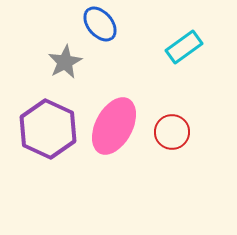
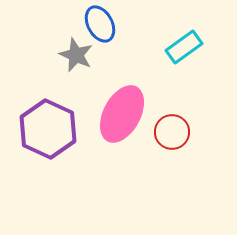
blue ellipse: rotated 12 degrees clockwise
gray star: moved 11 px right, 7 px up; rotated 20 degrees counterclockwise
pink ellipse: moved 8 px right, 12 px up
